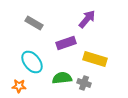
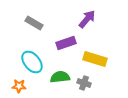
green semicircle: moved 2 px left, 1 px up
